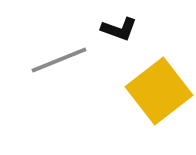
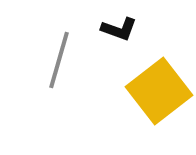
gray line: rotated 52 degrees counterclockwise
